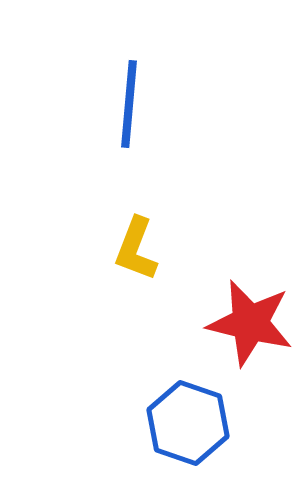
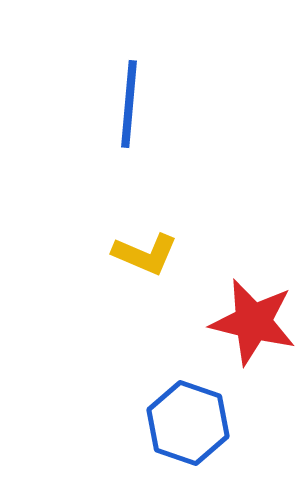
yellow L-shape: moved 9 px right, 5 px down; rotated 88 degrees counterclockwise
red star: moved 3 px right, 1 px up
